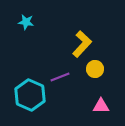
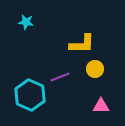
yellow L-shape: rotated 48 degrees clockwise
